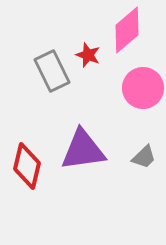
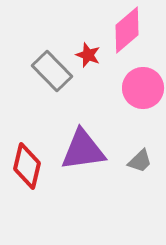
gray rectangle: rotated 18 degrees counterclockwise
gray trapezoid: moved 4 px left, 4 px down
